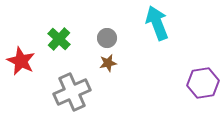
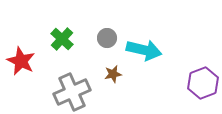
cyan arrow: moved 13 px left, 27 px down; rotated 124 degrees clockwise
green cross: moved 3 px right
brown star: moved 5 px right, 11 px down
purple hexagon: rotated 12 degrees counterclockwise
